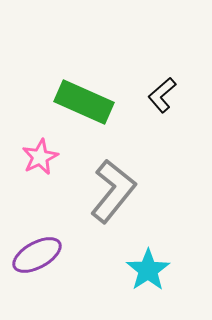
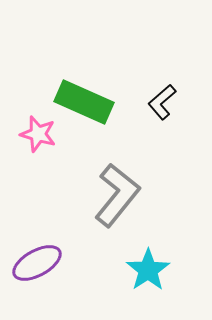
black L-shape: moved 7 px down
pink star: moved 2 px left, 23 px up; rotated 30 degrees counterclockwise
gray L-shape: moved 4 px right, 4 px down
purple ellipse: moved 8 px down
